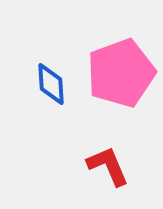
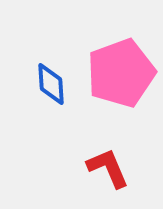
red L-shape: moved 2 px down
